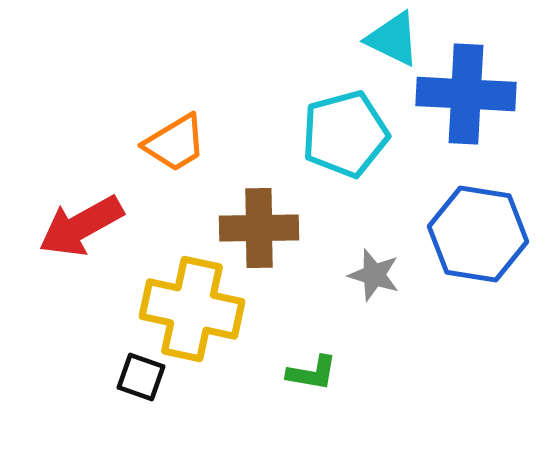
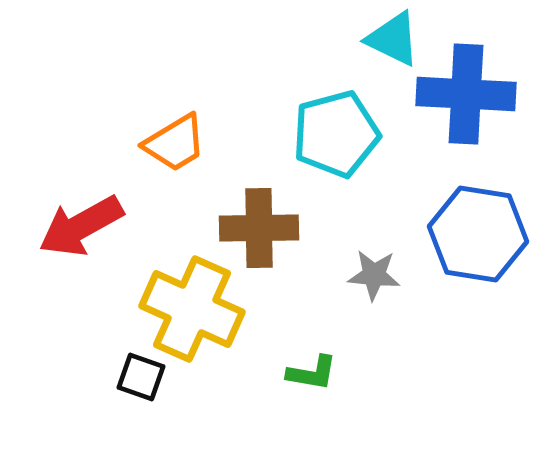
cyan pentagon: moved 9 px left
gray star: rotated 12 degrees counterclockwise
yellow cross: rotated 12 degrees clockwise
